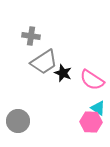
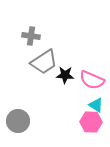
black star: moved 2 px right, 2 px down; rotated 18 degrees counterclockwise
pink semicircle: rotated 10 degrees counterclockwise
cyan triangle: moved 2 px left, 3 px up
